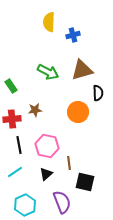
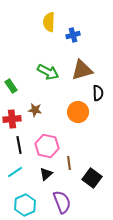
brown star: rotated 16 degrees clockwise
black square: moved 7 px right, 4 px up; rotated 24 degrees clockwise
